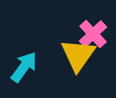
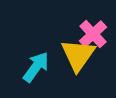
cyan arrow: moved 12 px right
